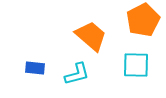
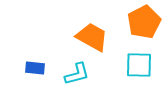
orange pentagon: moved 1 px right, 2 px down
orange trapezoid: moved 1 px right, 1 px down; rotated 12 degrees counterclockwise
cyan square: moved 3 px right
